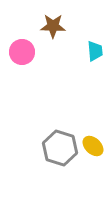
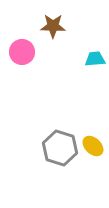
cyan trapezoid: moved 8 px down; rotated 90 degrees counterclockwise
